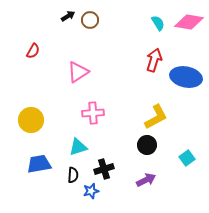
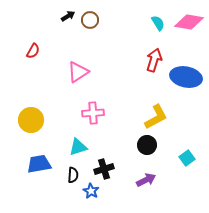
blue star: rotated 28 degrees counterclockwise
